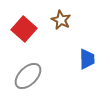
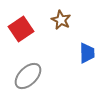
red square: moved 3 px left; rotated 15 degrees clockwise
blue trapezoid: moved 6 px up
